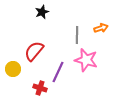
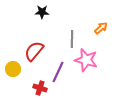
black star: rotated 24 degrees clockwise
orange arrow: rotated 24 degrees counterclockwise
gray line: moved 5 px left, 4 px down
